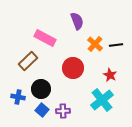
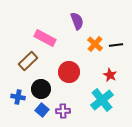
red circle: moved 4 px left, 4 px down
